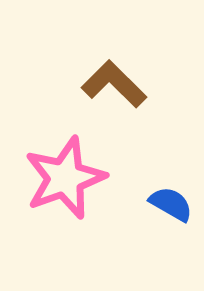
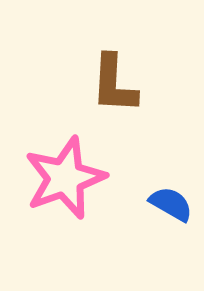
brown L-shape: rotated 132 degrees counterclockwise
